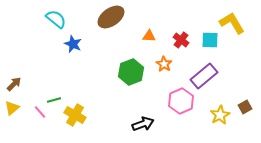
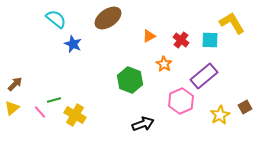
brown ellipse: moved 3 px left, 1 px down
orange triangle: rotated 32 degrees counterclockwise
green hexagon: moved 1 px left, 8 px down; rotated 20 degrees counterclockwise
brown arrow: moved 1 px right
